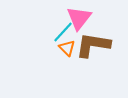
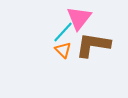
orange triangle: moved 4 px left, 2 px down
